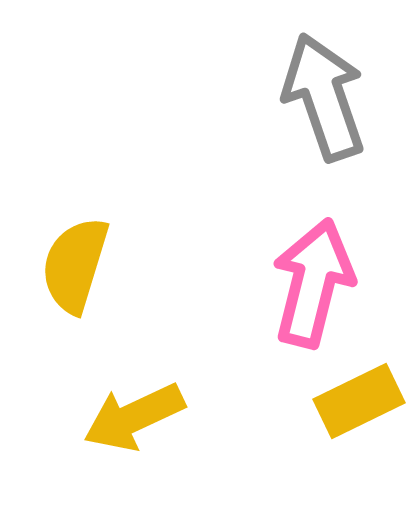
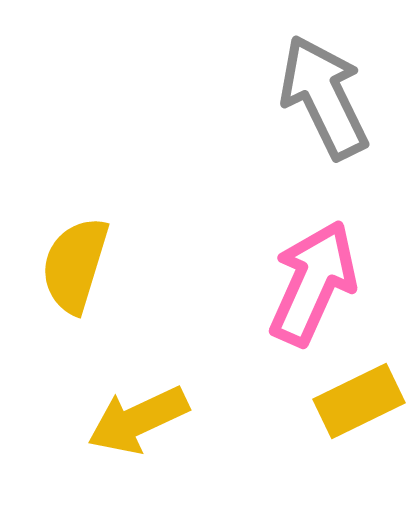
gray arrow: rotated 7 degrees counterclockwise
pink arrow: rotated 10 degrees clockwise
yellow arrow: moved 4 px right, 3 px down
